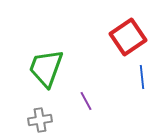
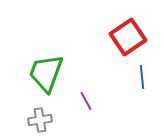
green trapezoid: moved 5 px down
